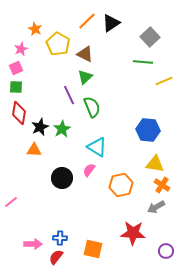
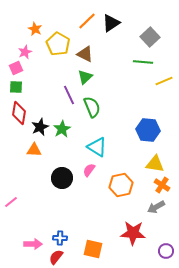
pink star: moved 4 px right, 3 px down
